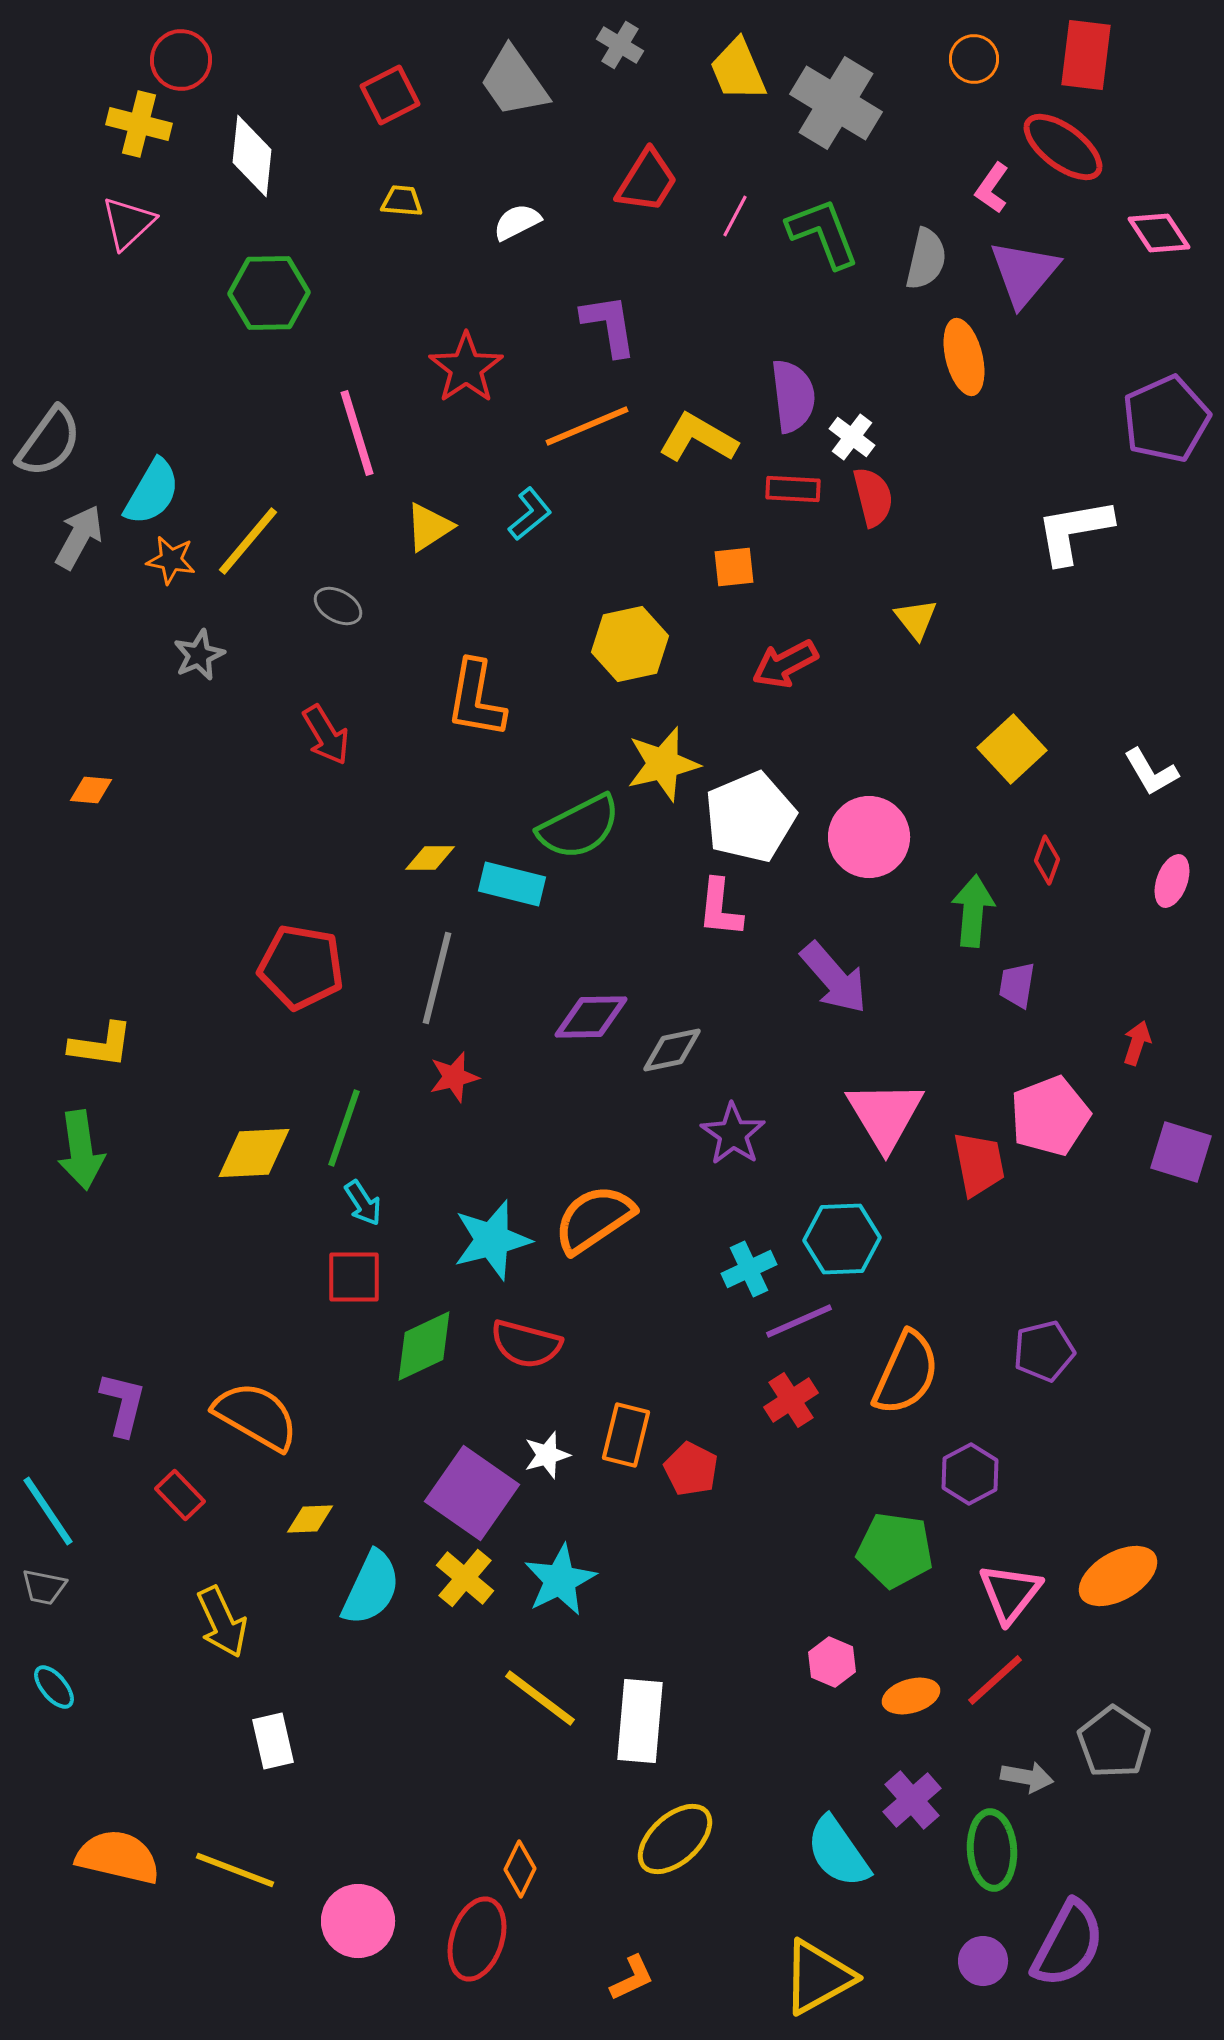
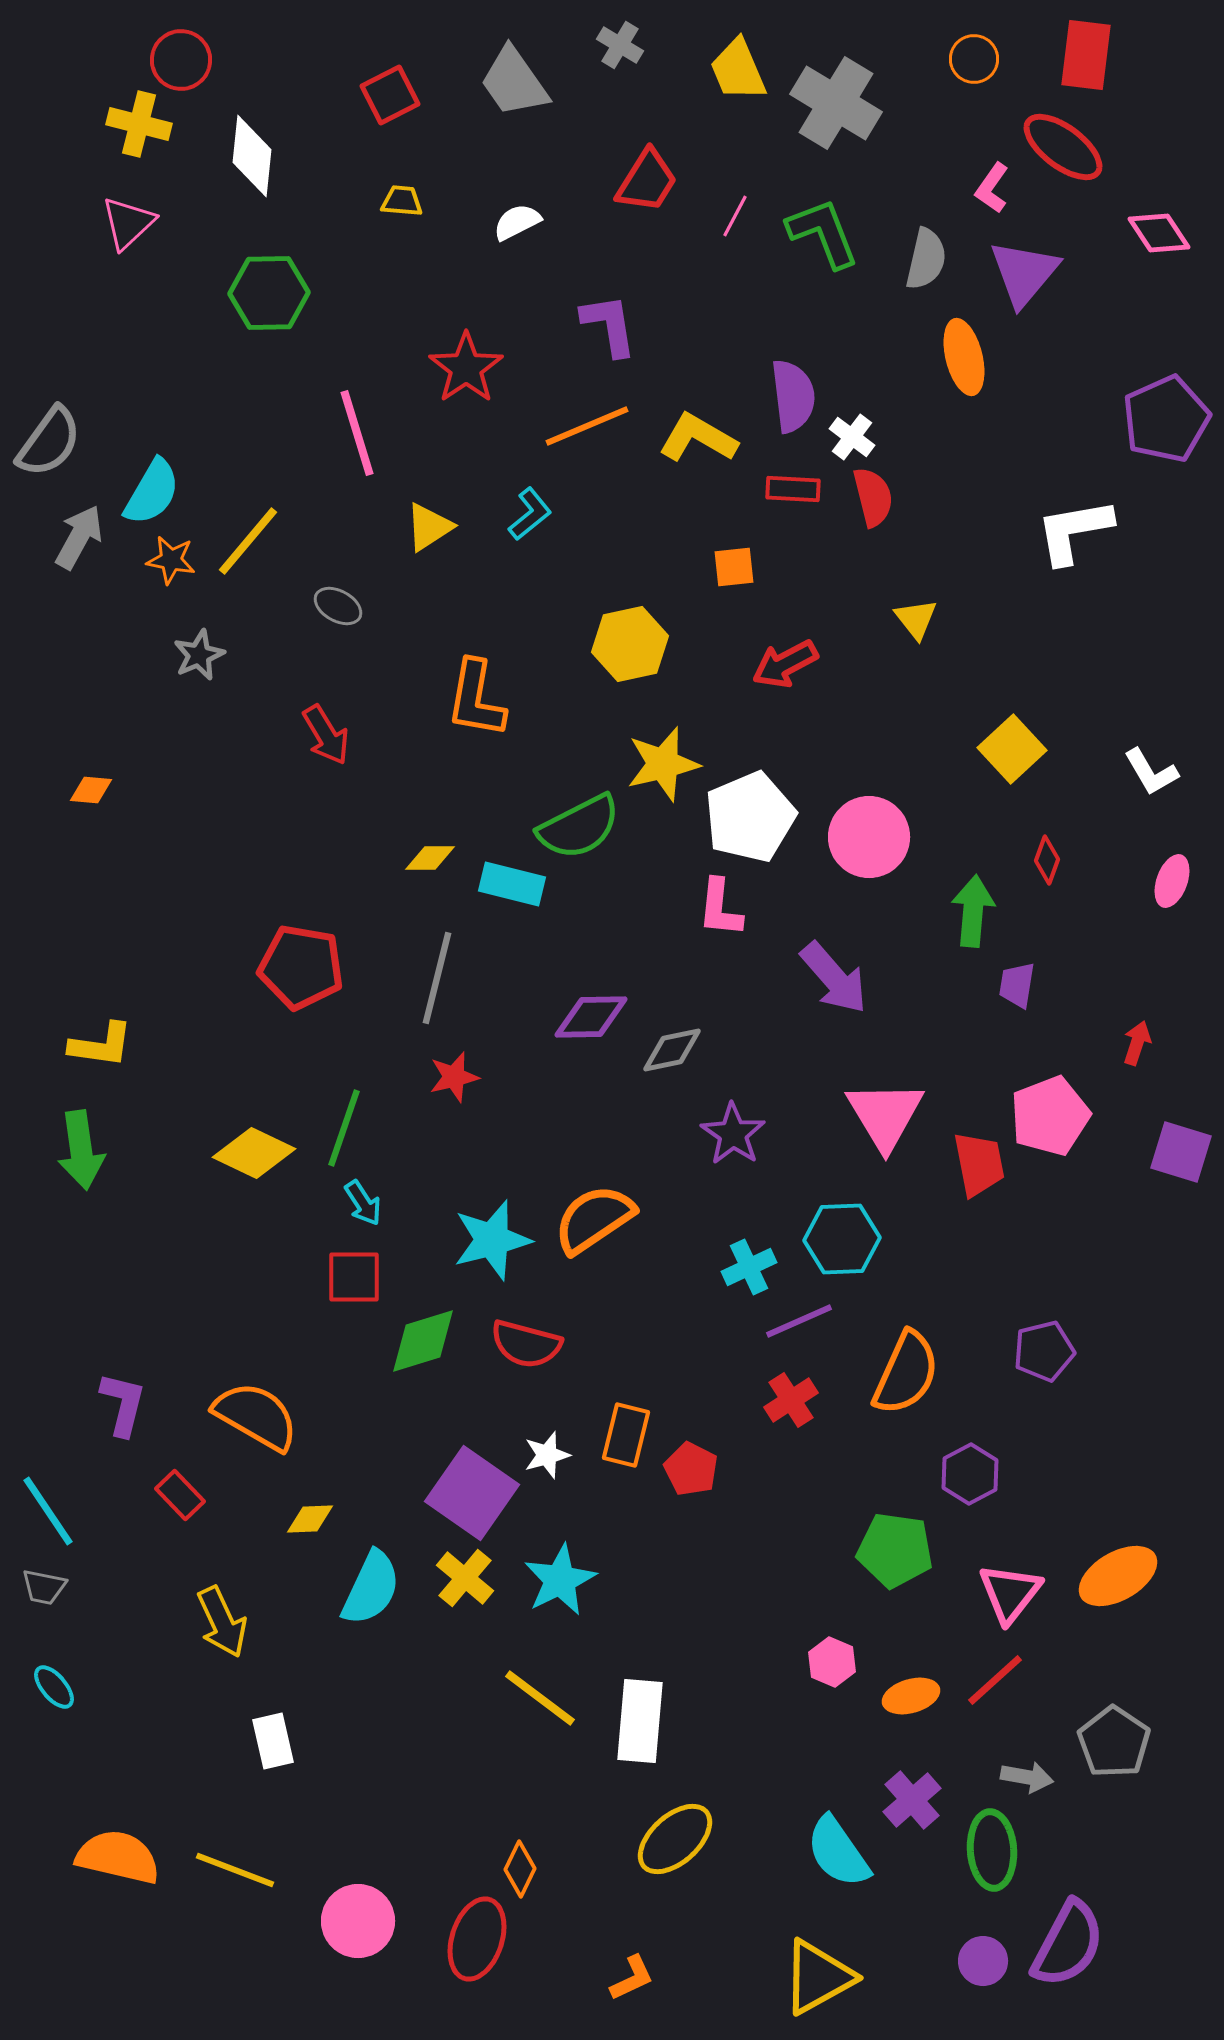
yellow diamond at (254, 1153): rotated 28 degrees clockwise
cyan cross at (749, 1269): moved 2 px up
green diamond at (424, 1346): moved 1 px left, 5 px up; rotated 8 degrees clockwise
